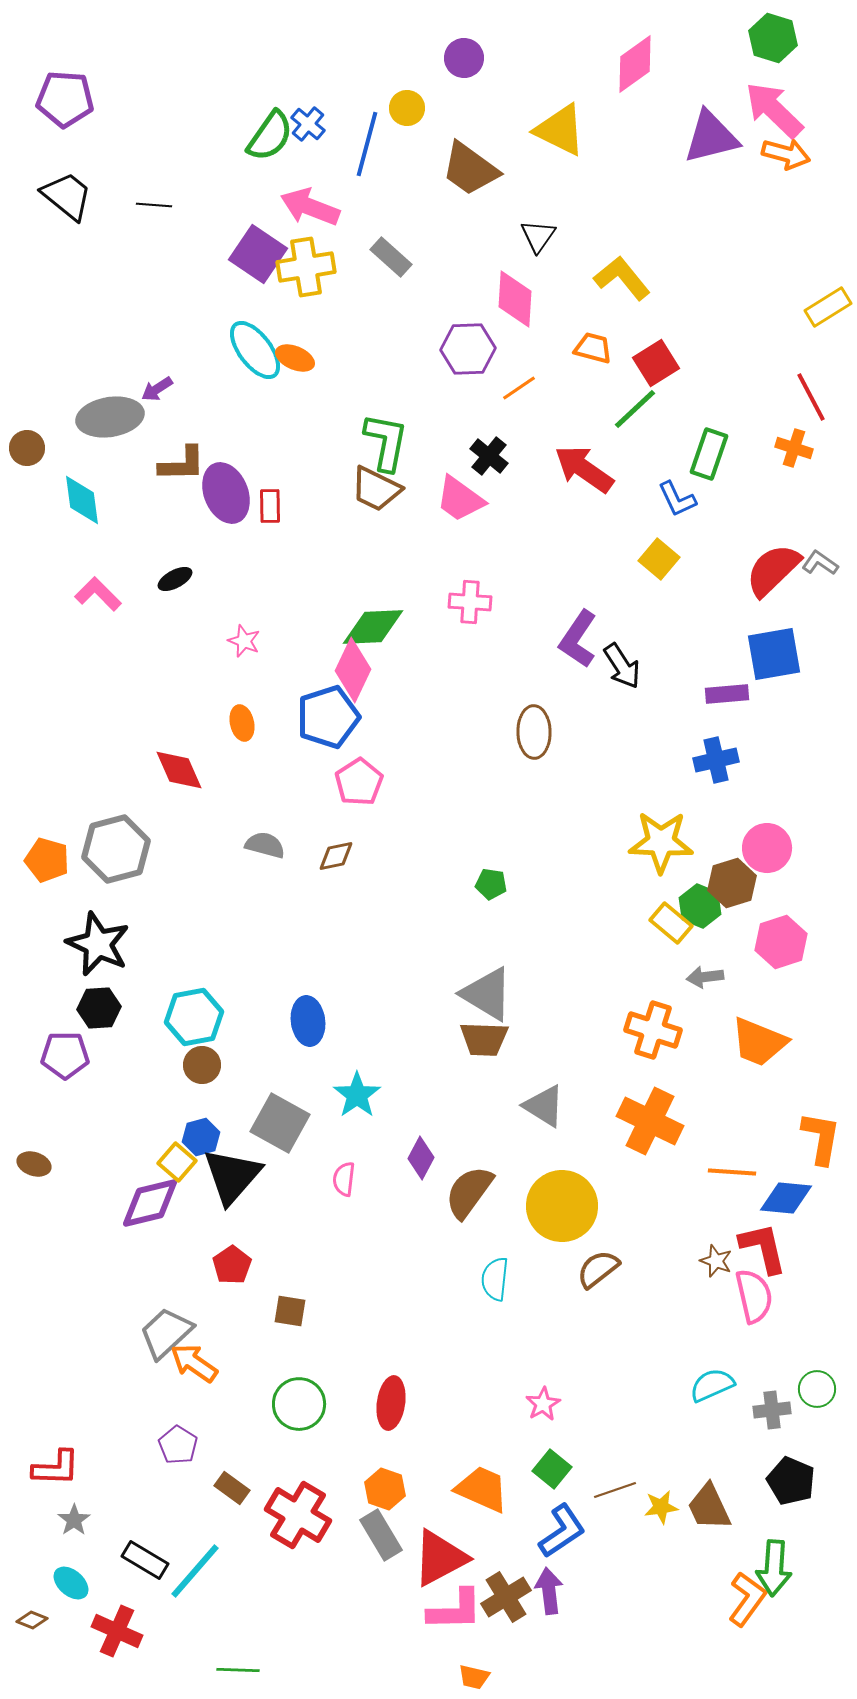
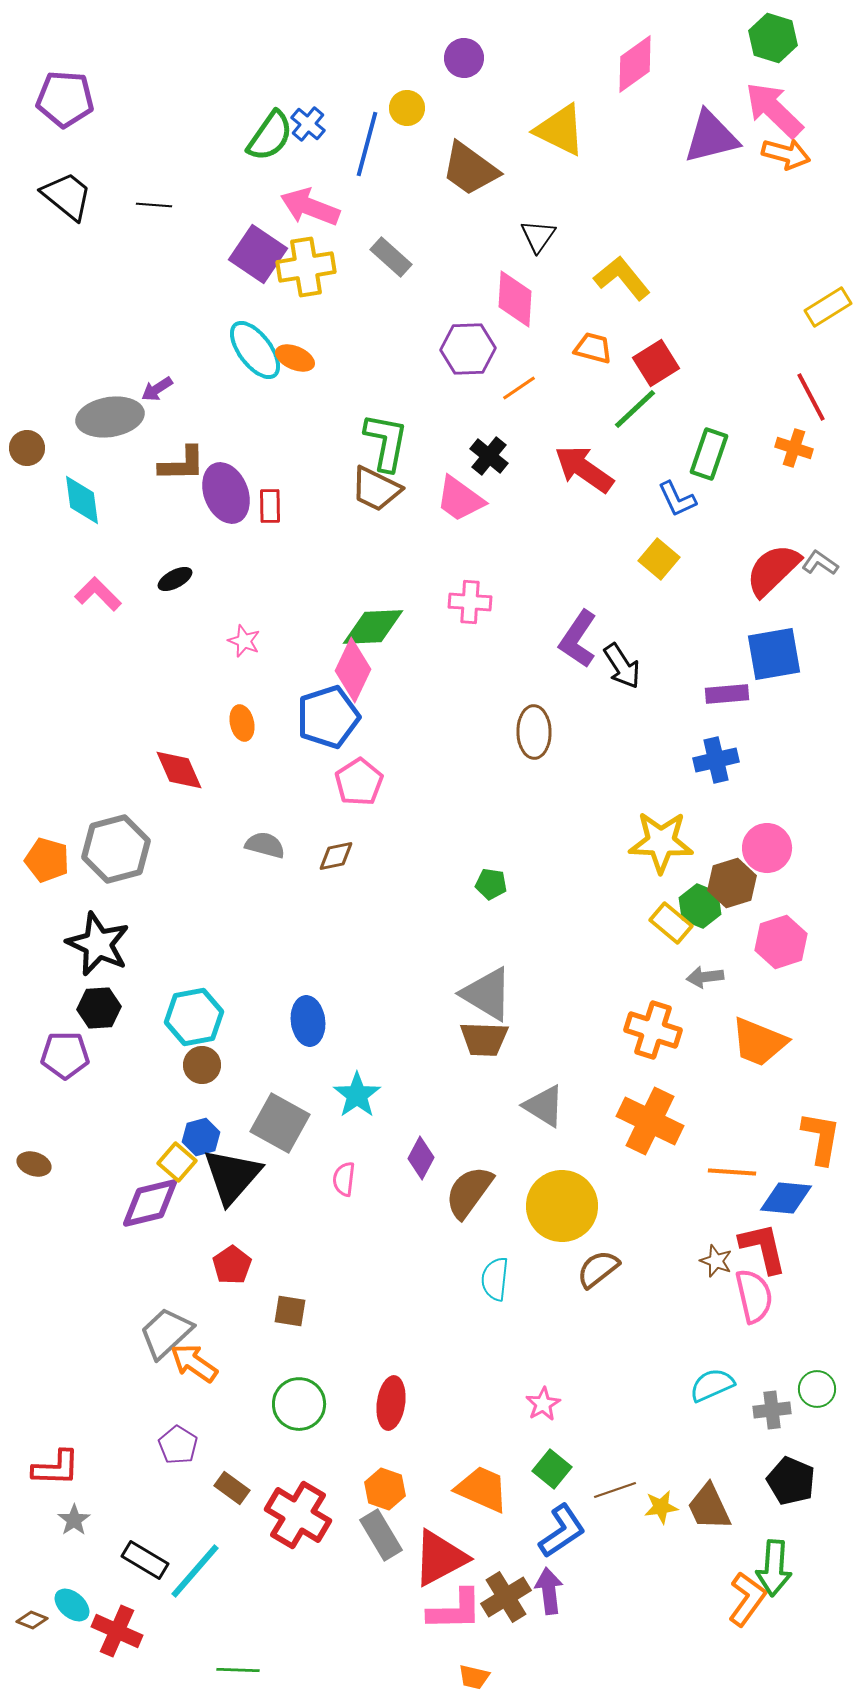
cyan ellipse at (71, 1583): moved 1 px right, 22 px down
